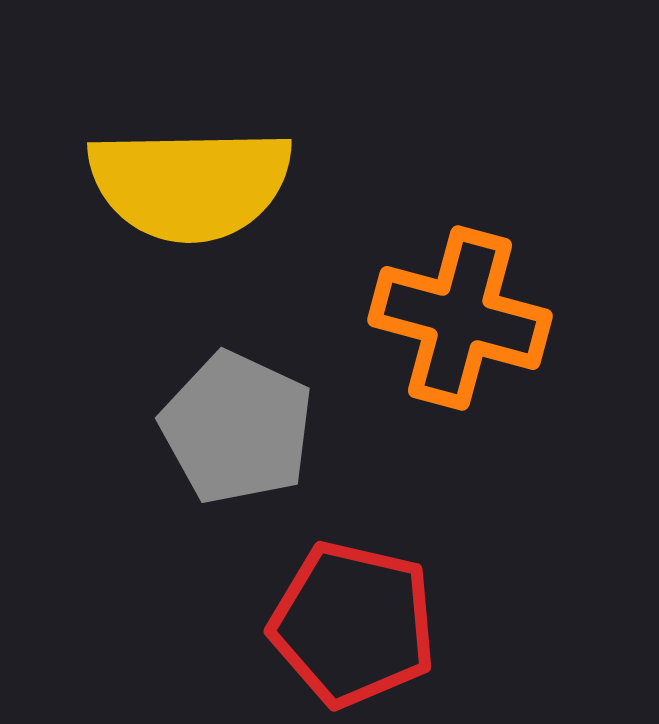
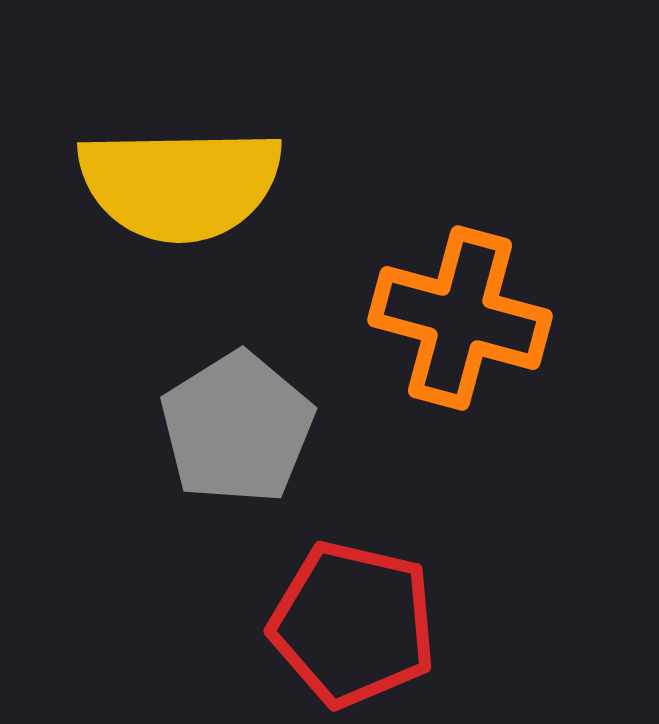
yellow semicircle: moved 10 px left
gray pentagon: rotated 15 degrees clockwise
